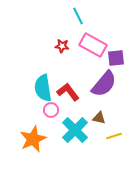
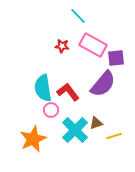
cyan line: rotated 18 degrees counterclockwise
purple semicircle: moved 1 px left
brown triangle: moved 3 px left, 5 px down; rotated 32 degrees counterclockwise
